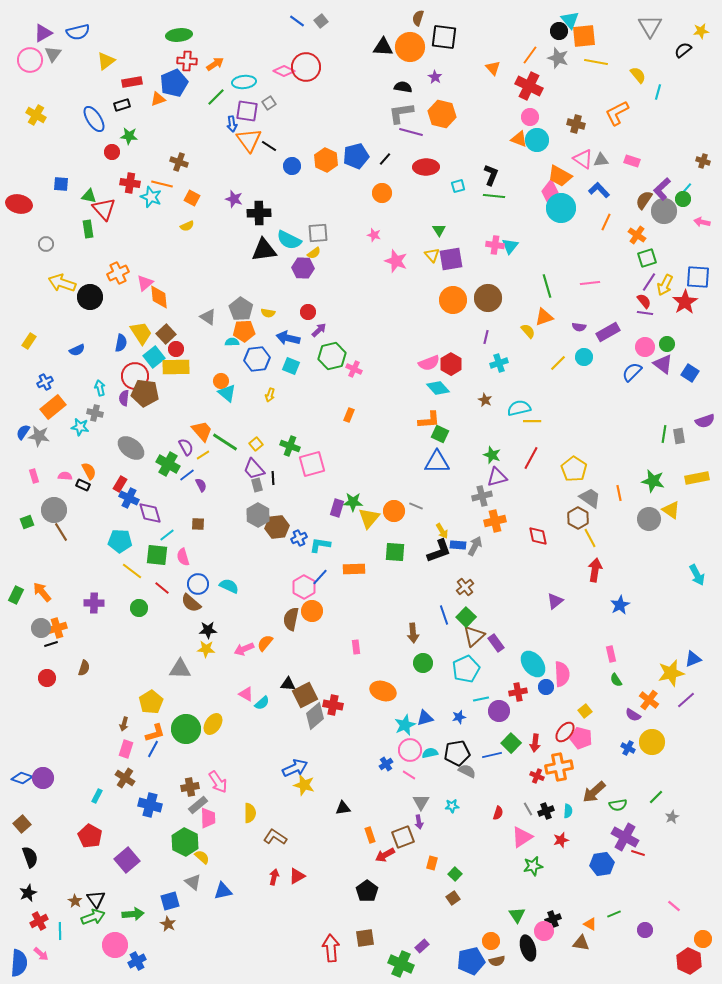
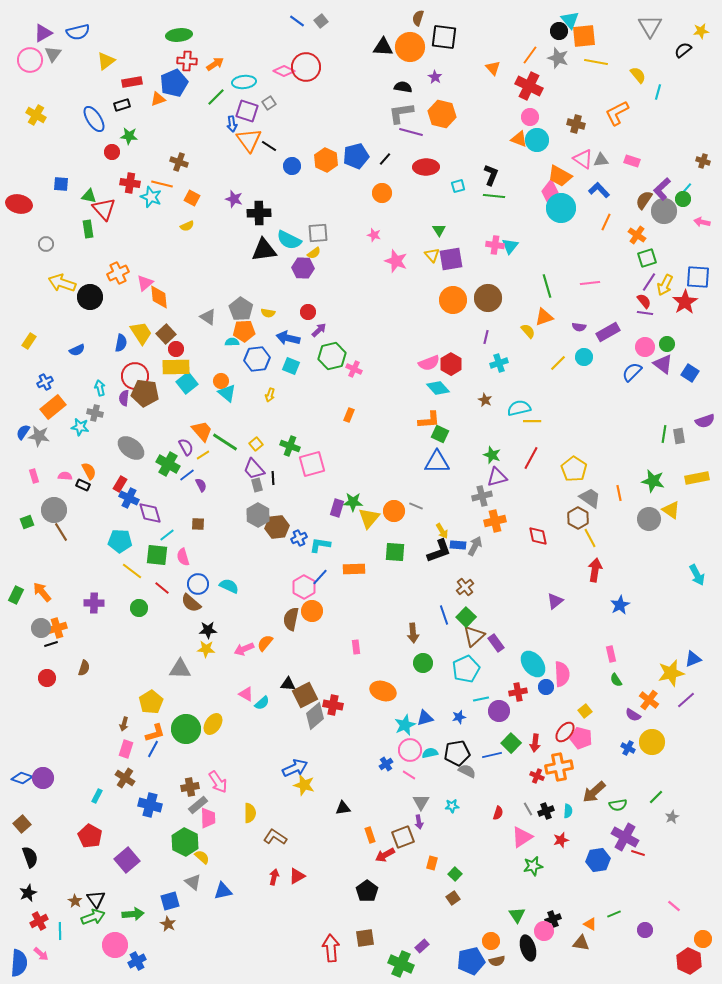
purple square at (247, 111): rotated 10 degrees clockwise
cyan square at (154, 357): moved 33 px right, 26 px down
blue hexagon at (602, 864): moved 4 px left, 4 px up
